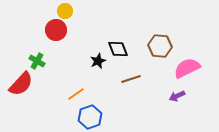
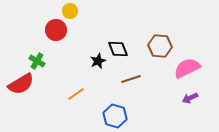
yellow circle: moved 5 px right
red semicircle: rotated 16 degrees clockwise
purple arrow: moved 13 px right, 2 px down
blue hexagon: moved 25 px right, 1 px up; rotated 25 degrees counterclockwise
